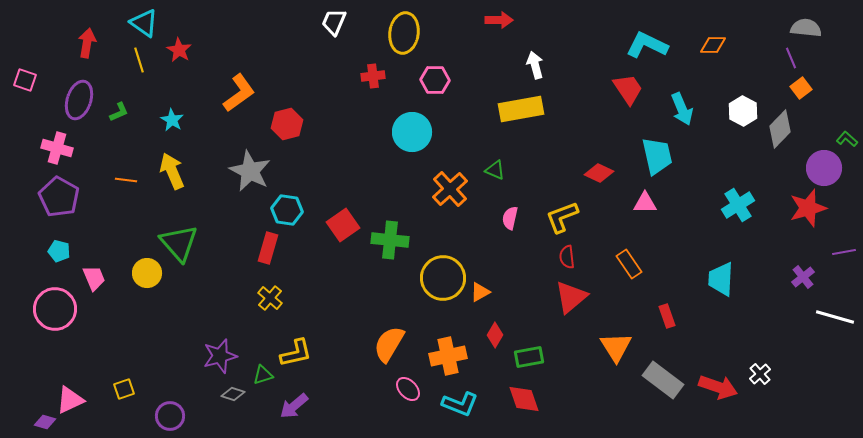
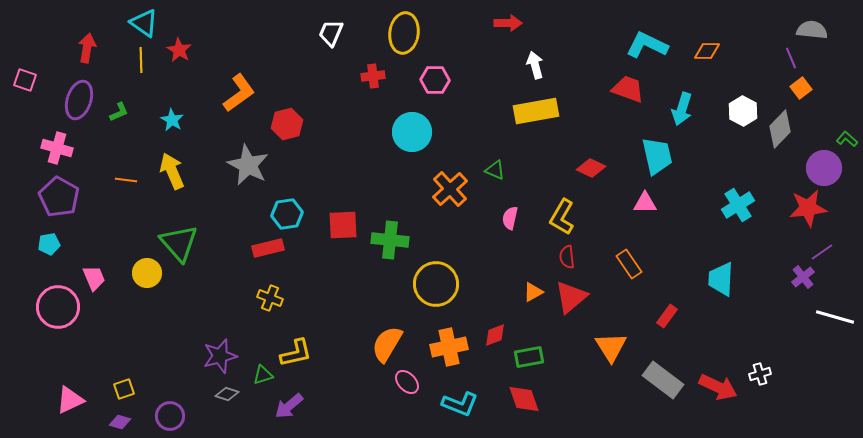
red arrow at (499, 20): moved 9 px right, 3 px down
white trapezoid at (334, 22): moved 3 px left, 11 px down
gray semicircle at (806, 28): moved 6 px right, 2 px down
red arrow at (87, 43): moved 5 px down
orange diamond at (713, 45): moved 6 px left, 6 px down
yellow line at (139, 60): moved 2 px right; rotated 15 degrees clockwise
red trapezoid at (628, 89): rotated 36 degrees counterclockwise
yellow rectangle at (521, 109): moved 15 px right, 2 px down
cyan arrow at (682, 109): rotated 40 degrees clockwise
gray star at (250, 171): moved 2 px left, 6 px up
red diamond at (599, 173): moved 8 px left, 5 px up
red star at (808, 208): rotated 9 degrees clockwise
cyan hexagon at (287, 210): moved 4 px down; rotated 16 degrees counterclockwise
yellow L-shape at (562, 217): rotated 39 degrees counterclockwise
red square at (343, 225): rotated 32 degrees clockwise
red rectangle at (268, 248): rotated 60 degrees clockwise
cyan pentagon at (59, 251): moved 10 px left, 7 px up; rotated 25 degrees counterclockwise
purple line at (844, 252): moved 22 px left; rotated 25 degrees counterclockwise
yellow circle at (443, 278): moved 7 px left, 6 px down
orange triangle at (480, 292): moved 53 px right
yellow cross at (270, 298): rotated 20 degrees counterclockwise
pink circle at (55, 309): moved 3 px right, 2 px up
red rectangle at (667, 316): rotated 55 degrees clockwise
red diamond at (495, 335): rotated 40 degrees clockwise
orange semicircle at (389, 344): moved 2 px left
orange triangle at (616, 347): moved 5 px left
orange cross at (448, 356): moved 1 px right, 9 px up
white cross at (760, 374): rotated 25 degrees clockwise
red arrow at (718, 387): rotated 6 degrees clockwise
pink ellipse at (408, 389): moved 1 px left, 7 px up
gray diamond at (233, 394): moved 6 px left
purple arrow at (294, 406): moved 5 px left
purple diamond at (45, 422): moved 75 px right
